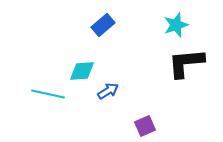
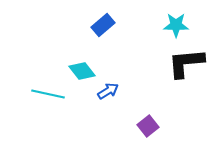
cyan star: rotated 20 degrees clockwise
cyan diamond: rotated 56 degrees clockwise
purple square: moved 3 px right; rotated 15 degrees counterclockwise
